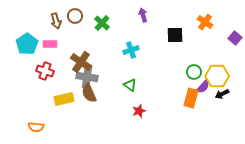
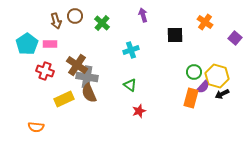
brown cross: moved 4 px left, 3 px down
yellow hexagon: rotated 15 degrees clockwise
yellow rectangle: rotated 12 degrees counterclockwise
